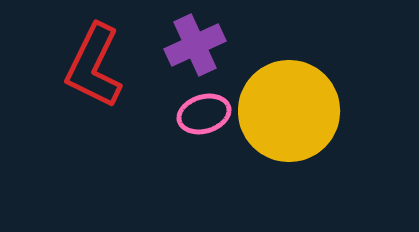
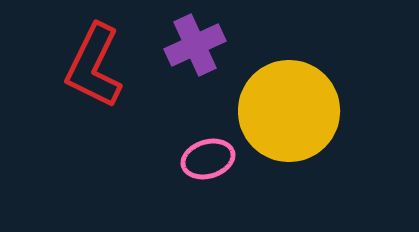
pink ellipse: moved 4 px right, 45 px down
